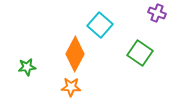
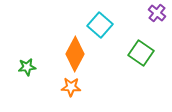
purple cross: rotated 18 degrees clockwise
green square: moved 1 px right
